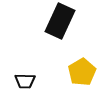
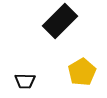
black rectangle: rotated 20 degrees clockwise
